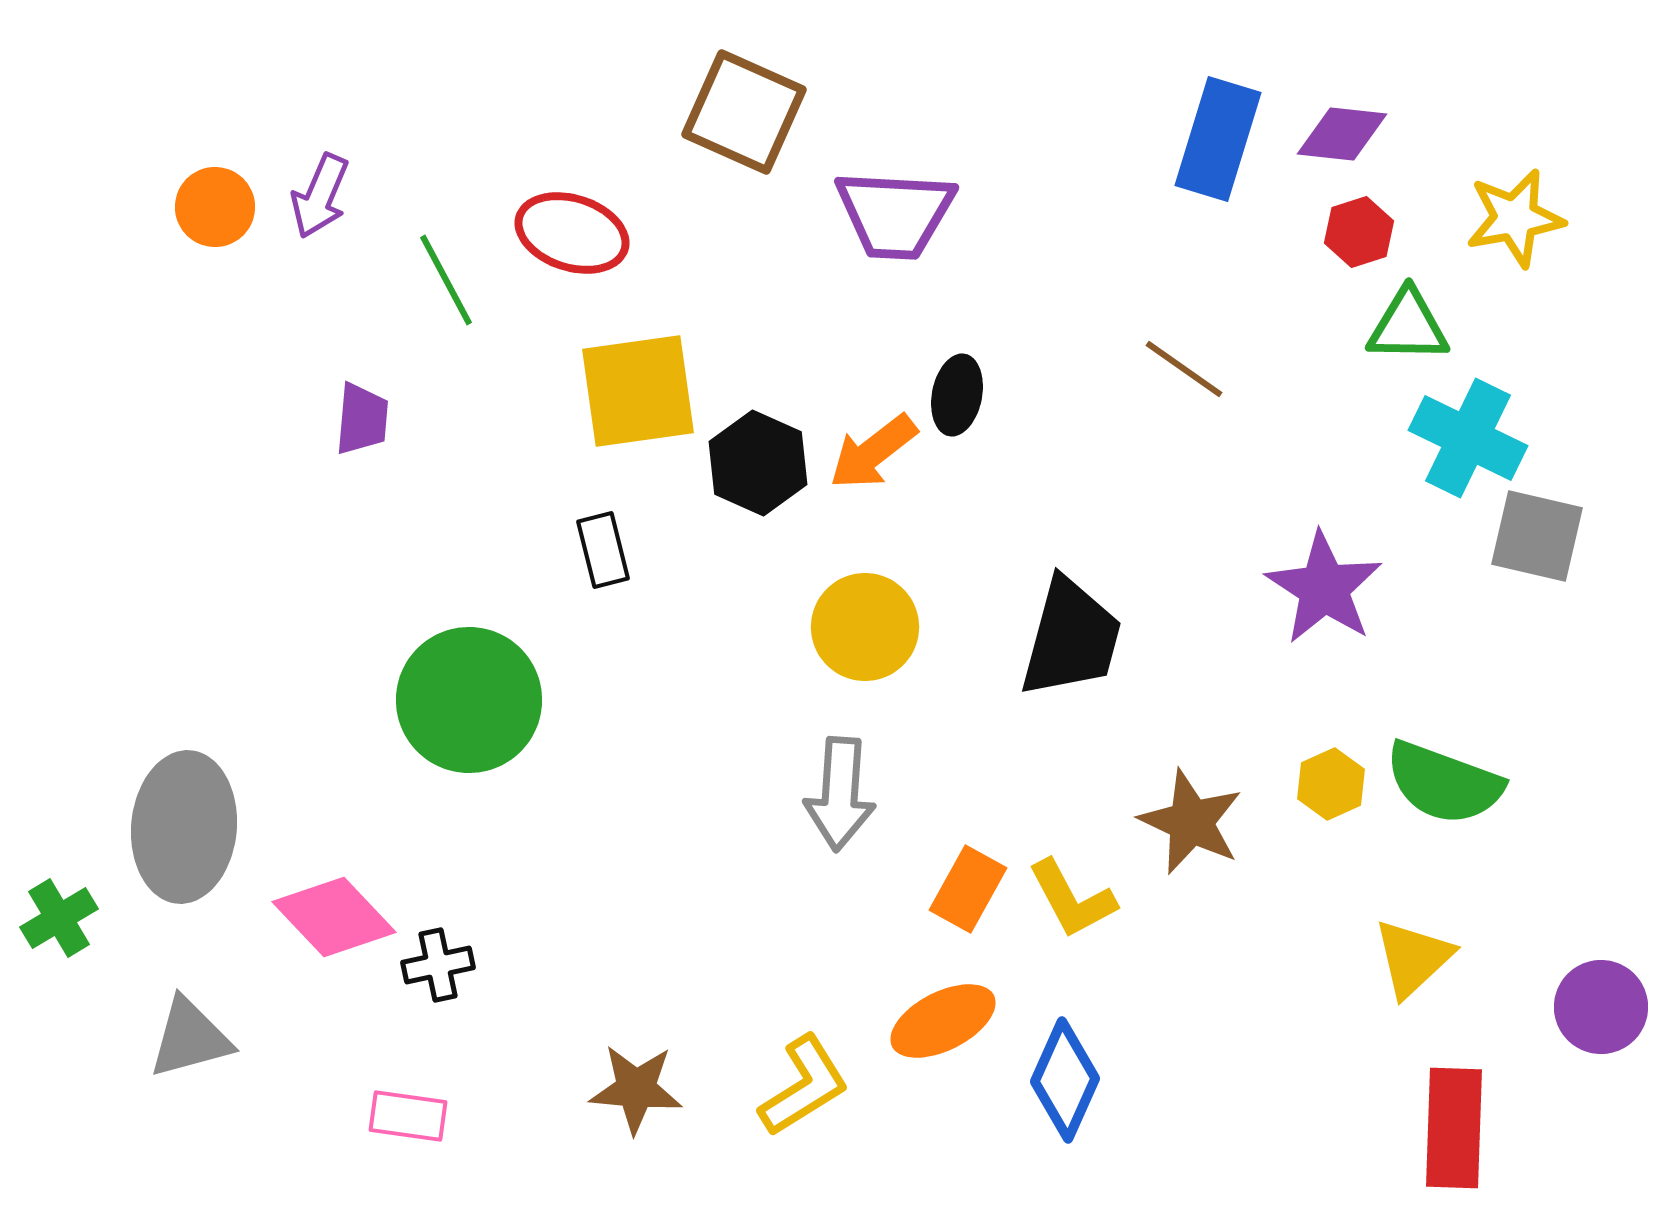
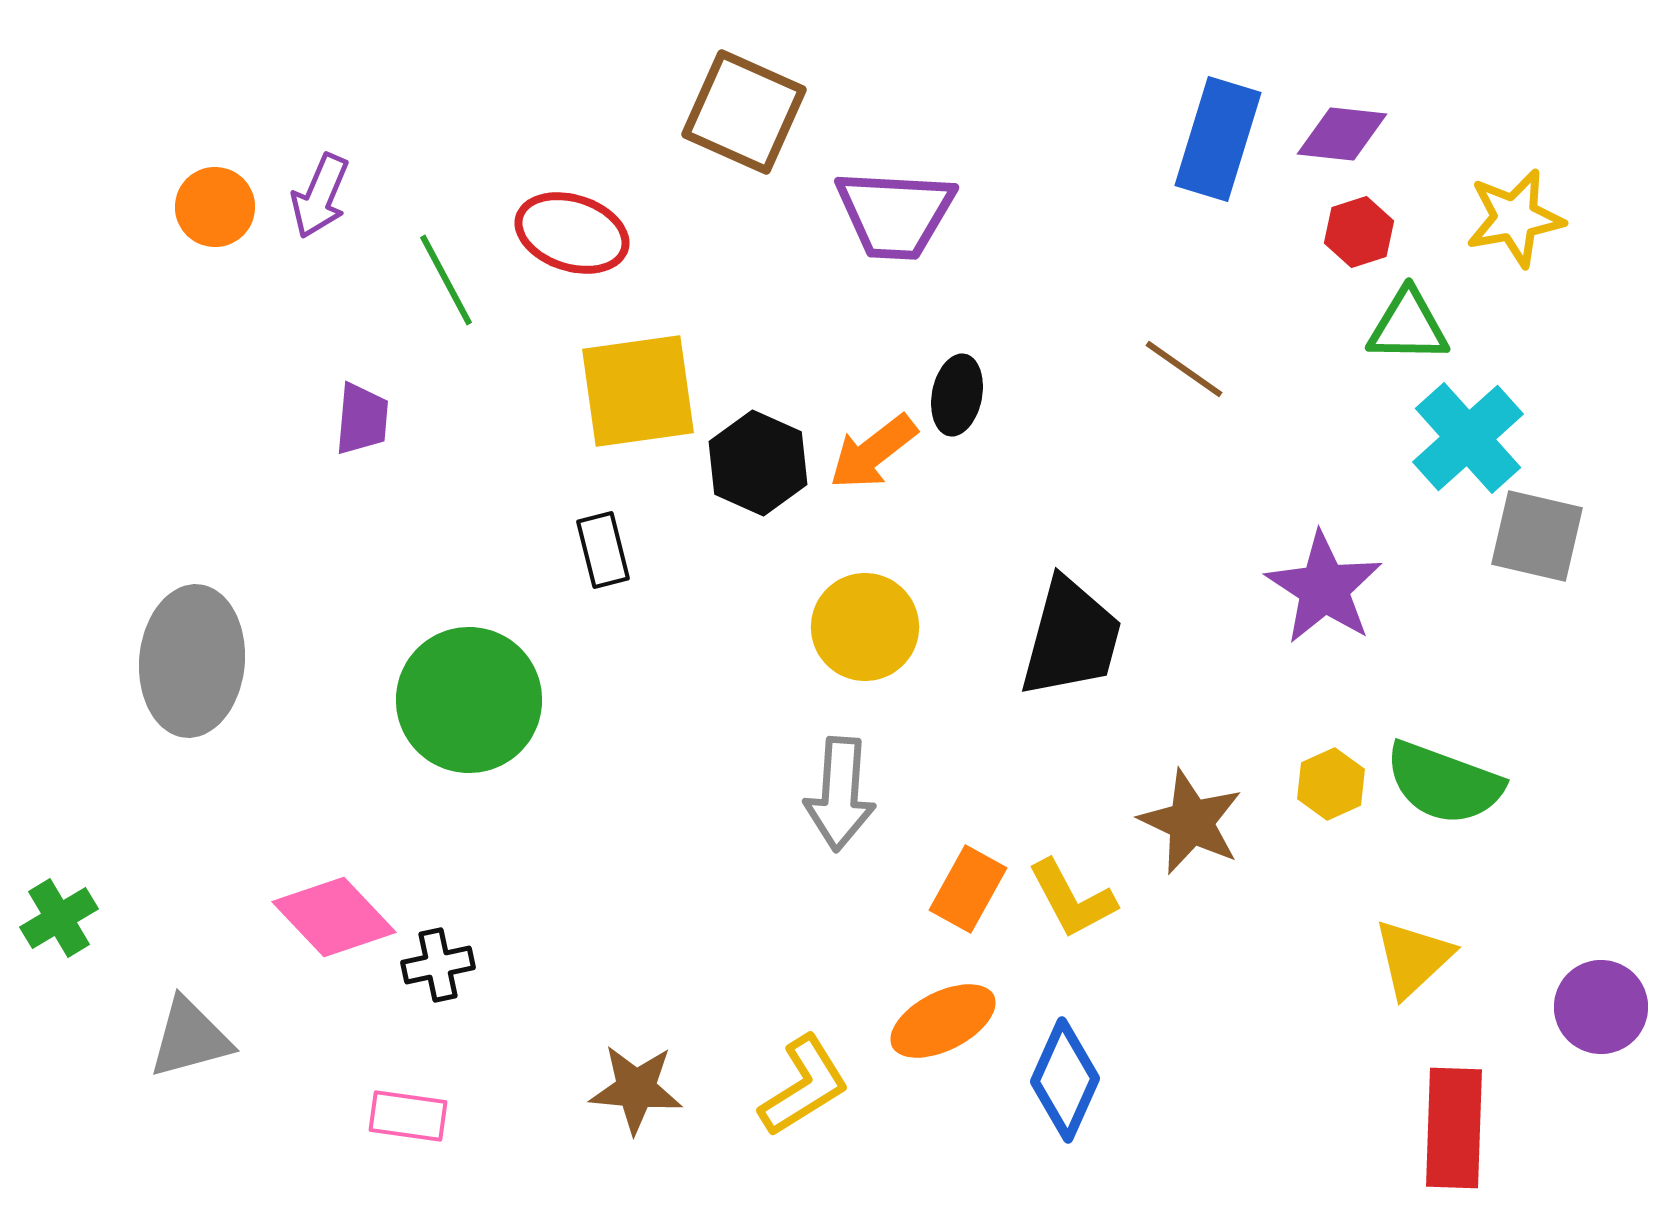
cyan cross at (1468, 438): rotated 22 degrees clockwise
gray ellipse at (184, 827): moved 8 px right, 166 px up
